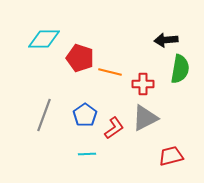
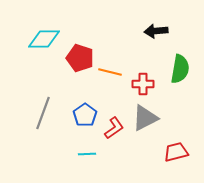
black arrow: moved 10 px left, 9 px up
gray line: moved 1 px left, 2 px up
red trapezoid: moved 5 px right, 4 px up
